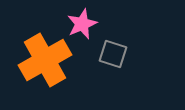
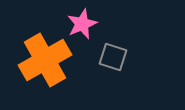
gray square: moved 3 px down
